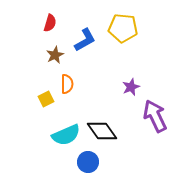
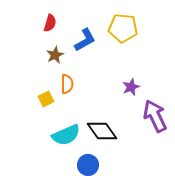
blue circle: moved 3 px down
